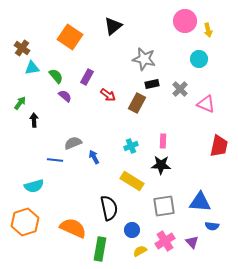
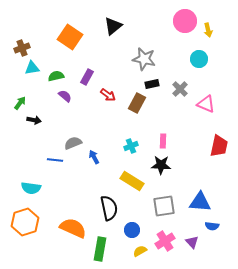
brown cross: rotated 35 degrees clockwise
green semicircle: rotated 63 degrees counterclockwise
black arrow: rotated 104 degrees clockwise
cyan semicircle: moved 3 px left, 2 px down; rotated 24 degrees clockwise
